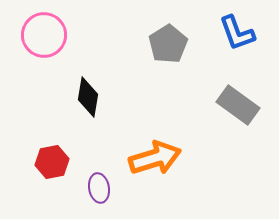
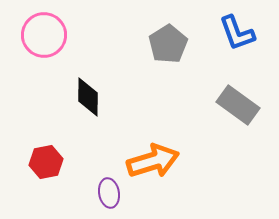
black diamond: rotated 9 degrees counterclockwise
orange arrow: moved 2 px left, 3 px down
red hexagon: moved 6 px left
purple ellipse: moved 10 px right, 5 px down
